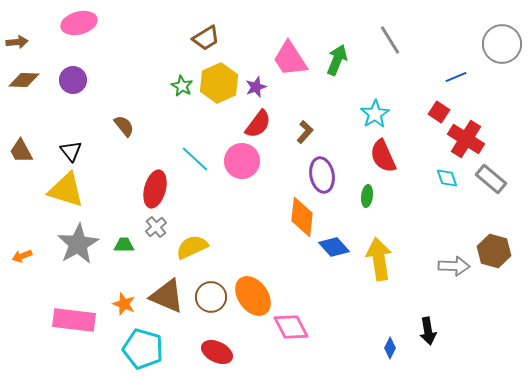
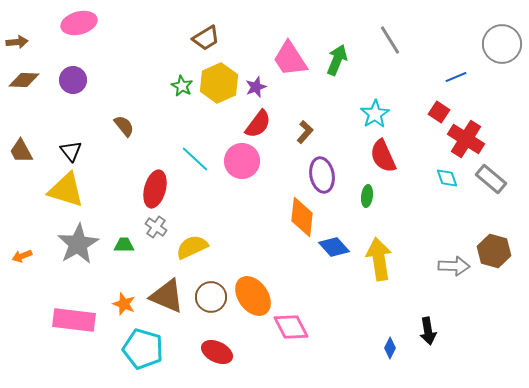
gray cross at (156, 227): rotated 15 degrees counterclockwise
